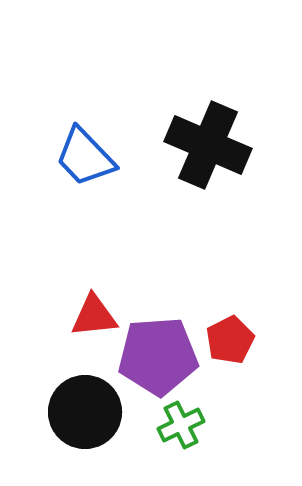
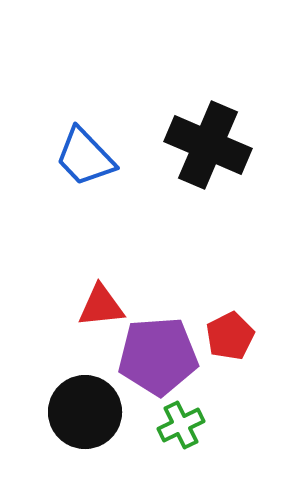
red triangle: moved 7 px right, 10 px up
red pentagon: moved 4 px up
